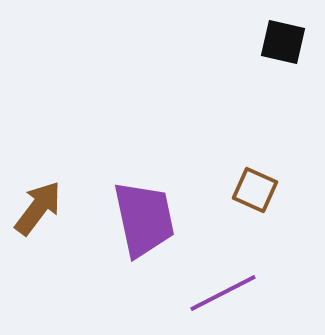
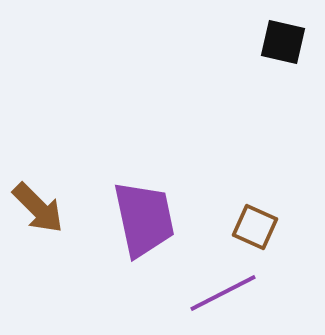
brown square: moved 37 px down
brown arrow: rotated 98 degrees clockwise
